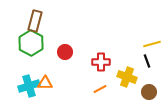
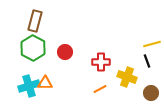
green hexagon: moved 2 px right, 5 px down
brown circle: moved 2 px right, 1 px down
